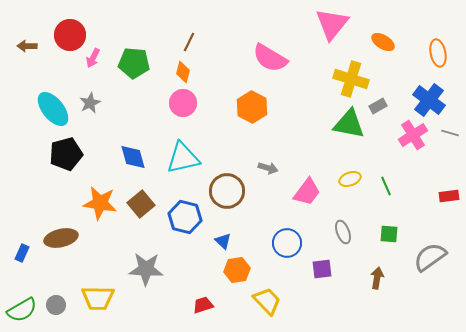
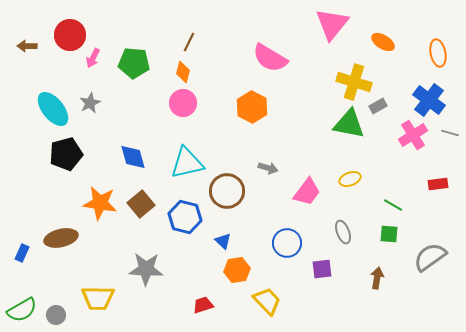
yellow cross at (351, 79): moved 3 px right, 3 px down
cyan triangle at (183, 158): moved 4 px right, 5 px down
green line at (386, 186): moved 7 px right, 19 px down; rotated 36 degrees counterclockwise
red rectangle at (449, 196): moved 11 px left, 12 px up
gray circle at (56, 305): moved 10 px down
